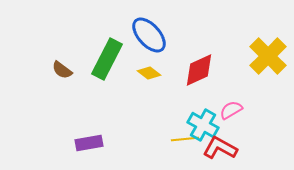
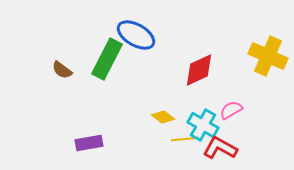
blue ellipse: moved 13 px left; rotated 18 degrees counterclockwise
yellow cross: rotated 21 degrees counterclockwise
yellow diamond: moved 14 px right, 44 px down
